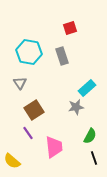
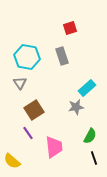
cyan hexagon: moved 2 px left, 5 px down
